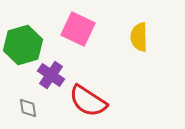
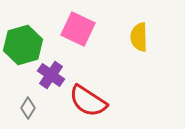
gray diamond: rotated 40 degrees clockwise
